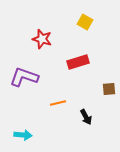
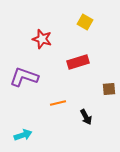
cyan arrow: rotated 24 degrees counterclockwise
